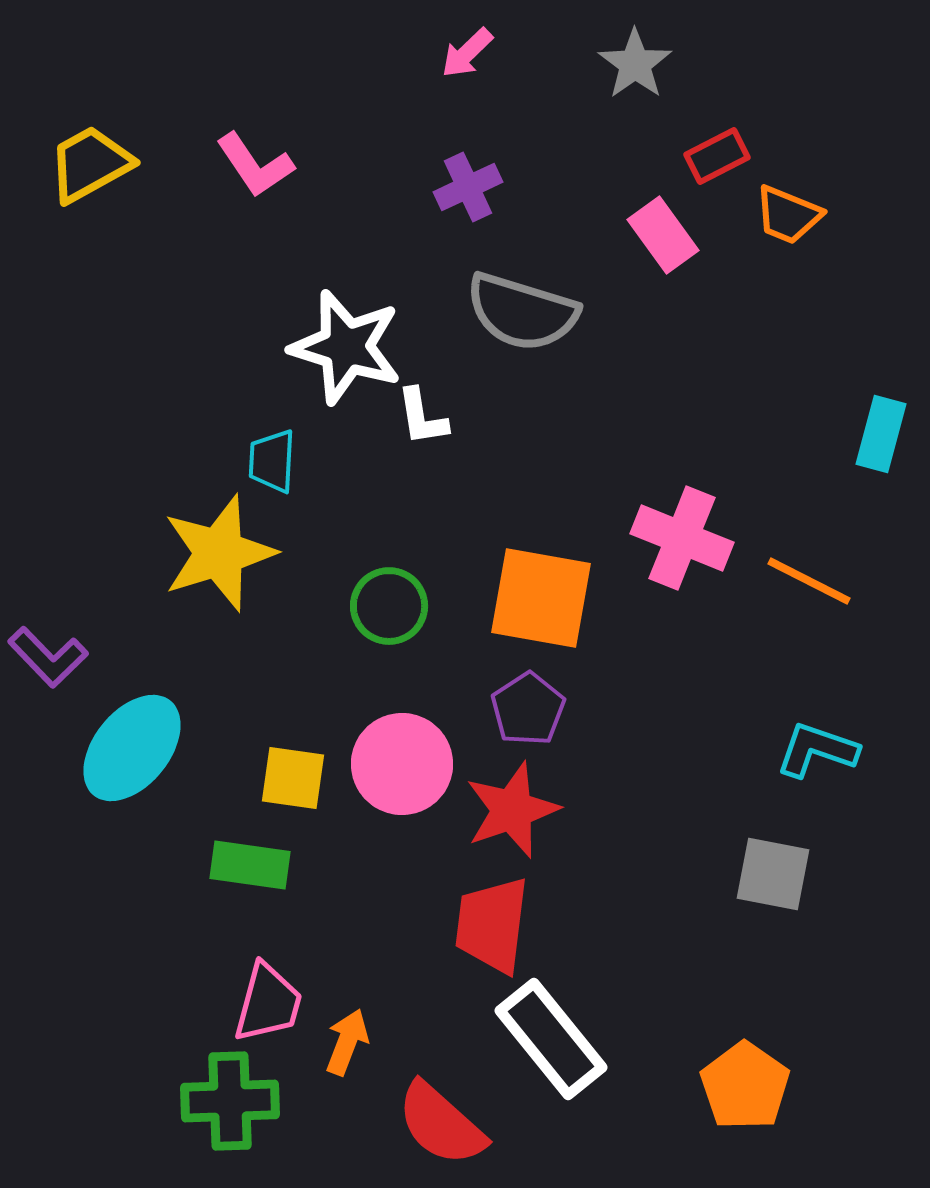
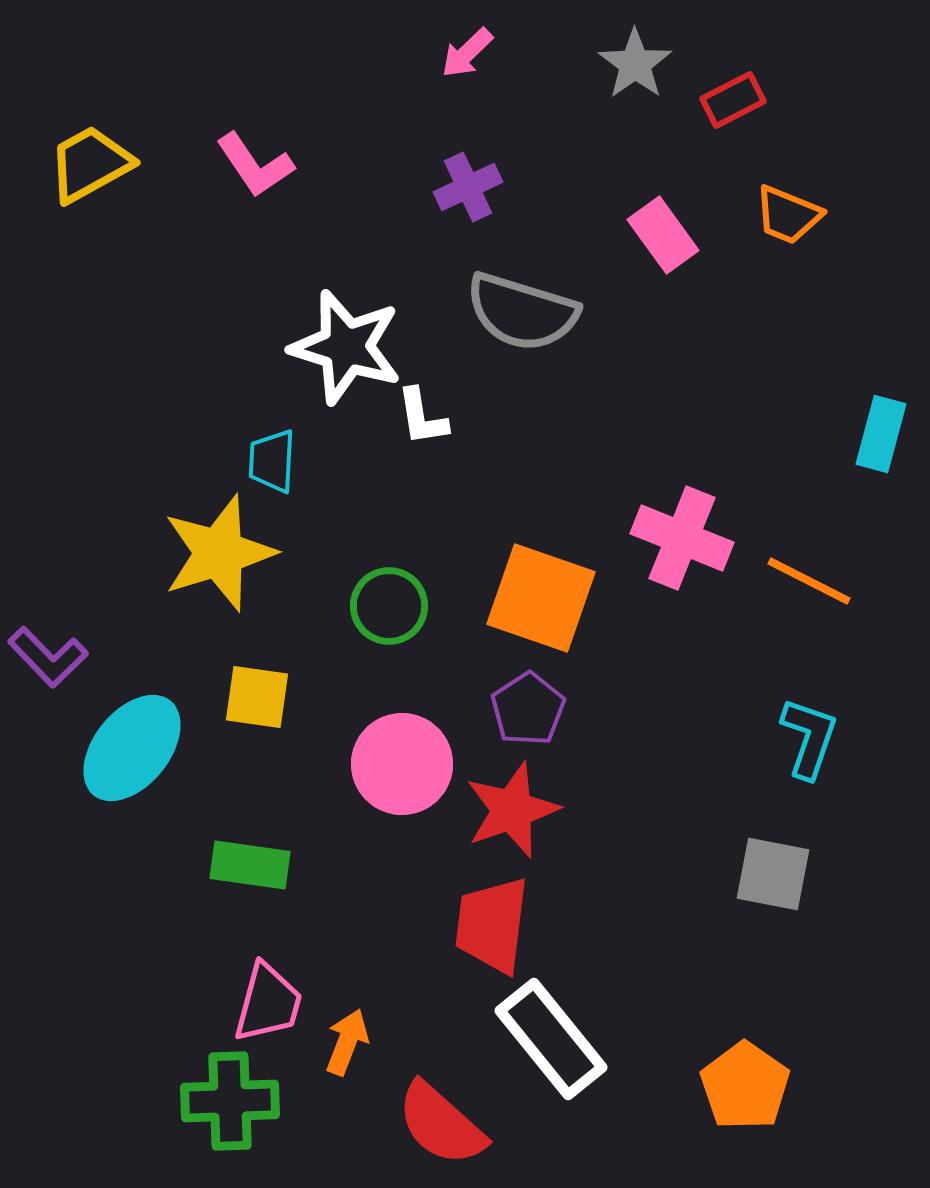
red rectangle: moved 16 px right, 56 px up
orange square: rotated 9 degrees clockwise
cyan L-shape: moved 8 px left, 12 px up; rotated 90 degrees clockwise
yellow square: moved 36 px left, 81 px up
